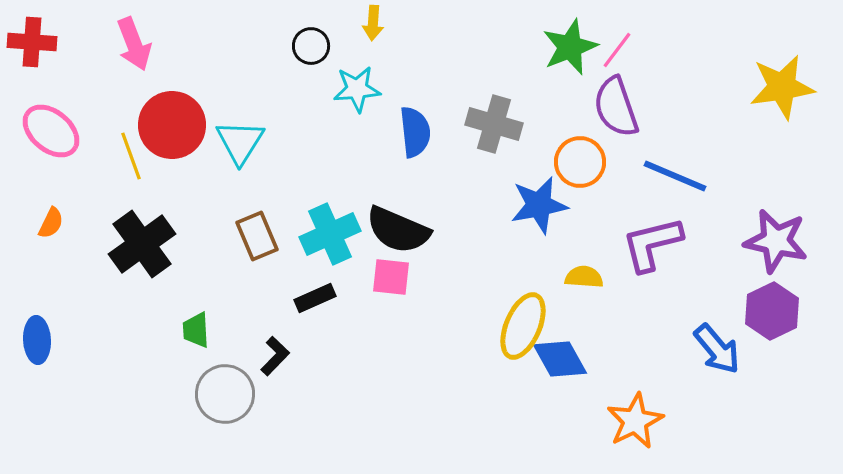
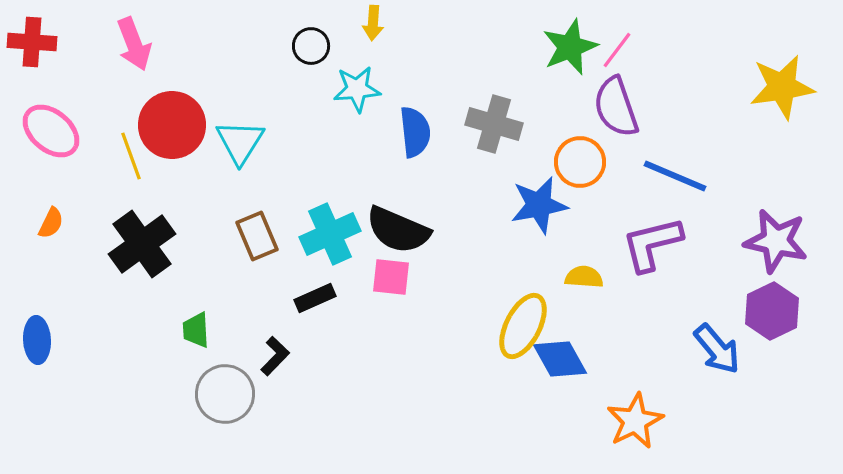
yellow ellipse: rotated 4 degrees clockwise
